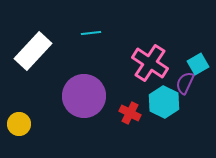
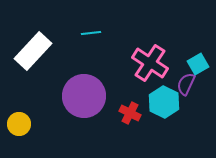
purple semicircle: moved 1 px right, 1 px down
